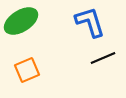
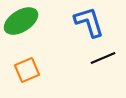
blue L-shape: moved 1 px left
